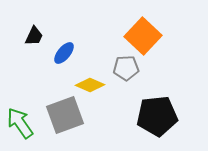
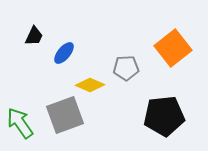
orange square: moved 30 px right, 12 px down; rotated 9 degrees clockwise
black pentagon: moved 7 px right
